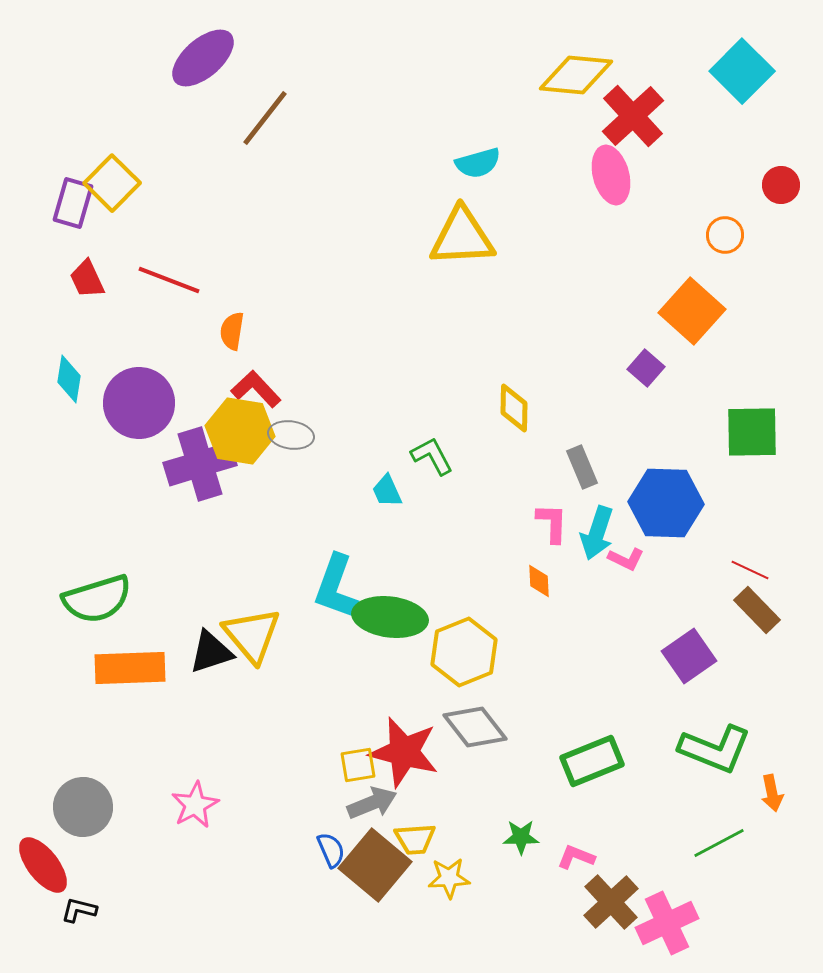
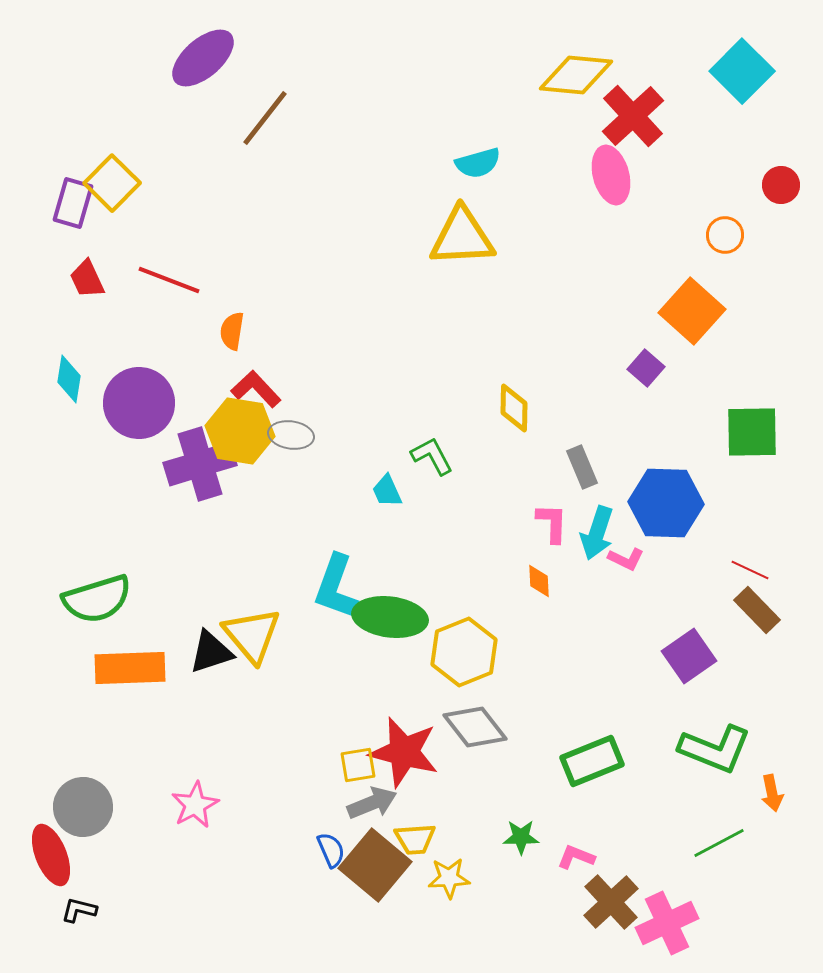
red ellipse at (43, 865): moved 8 px right, 10 px up; rotated 16 degrees clockwise
